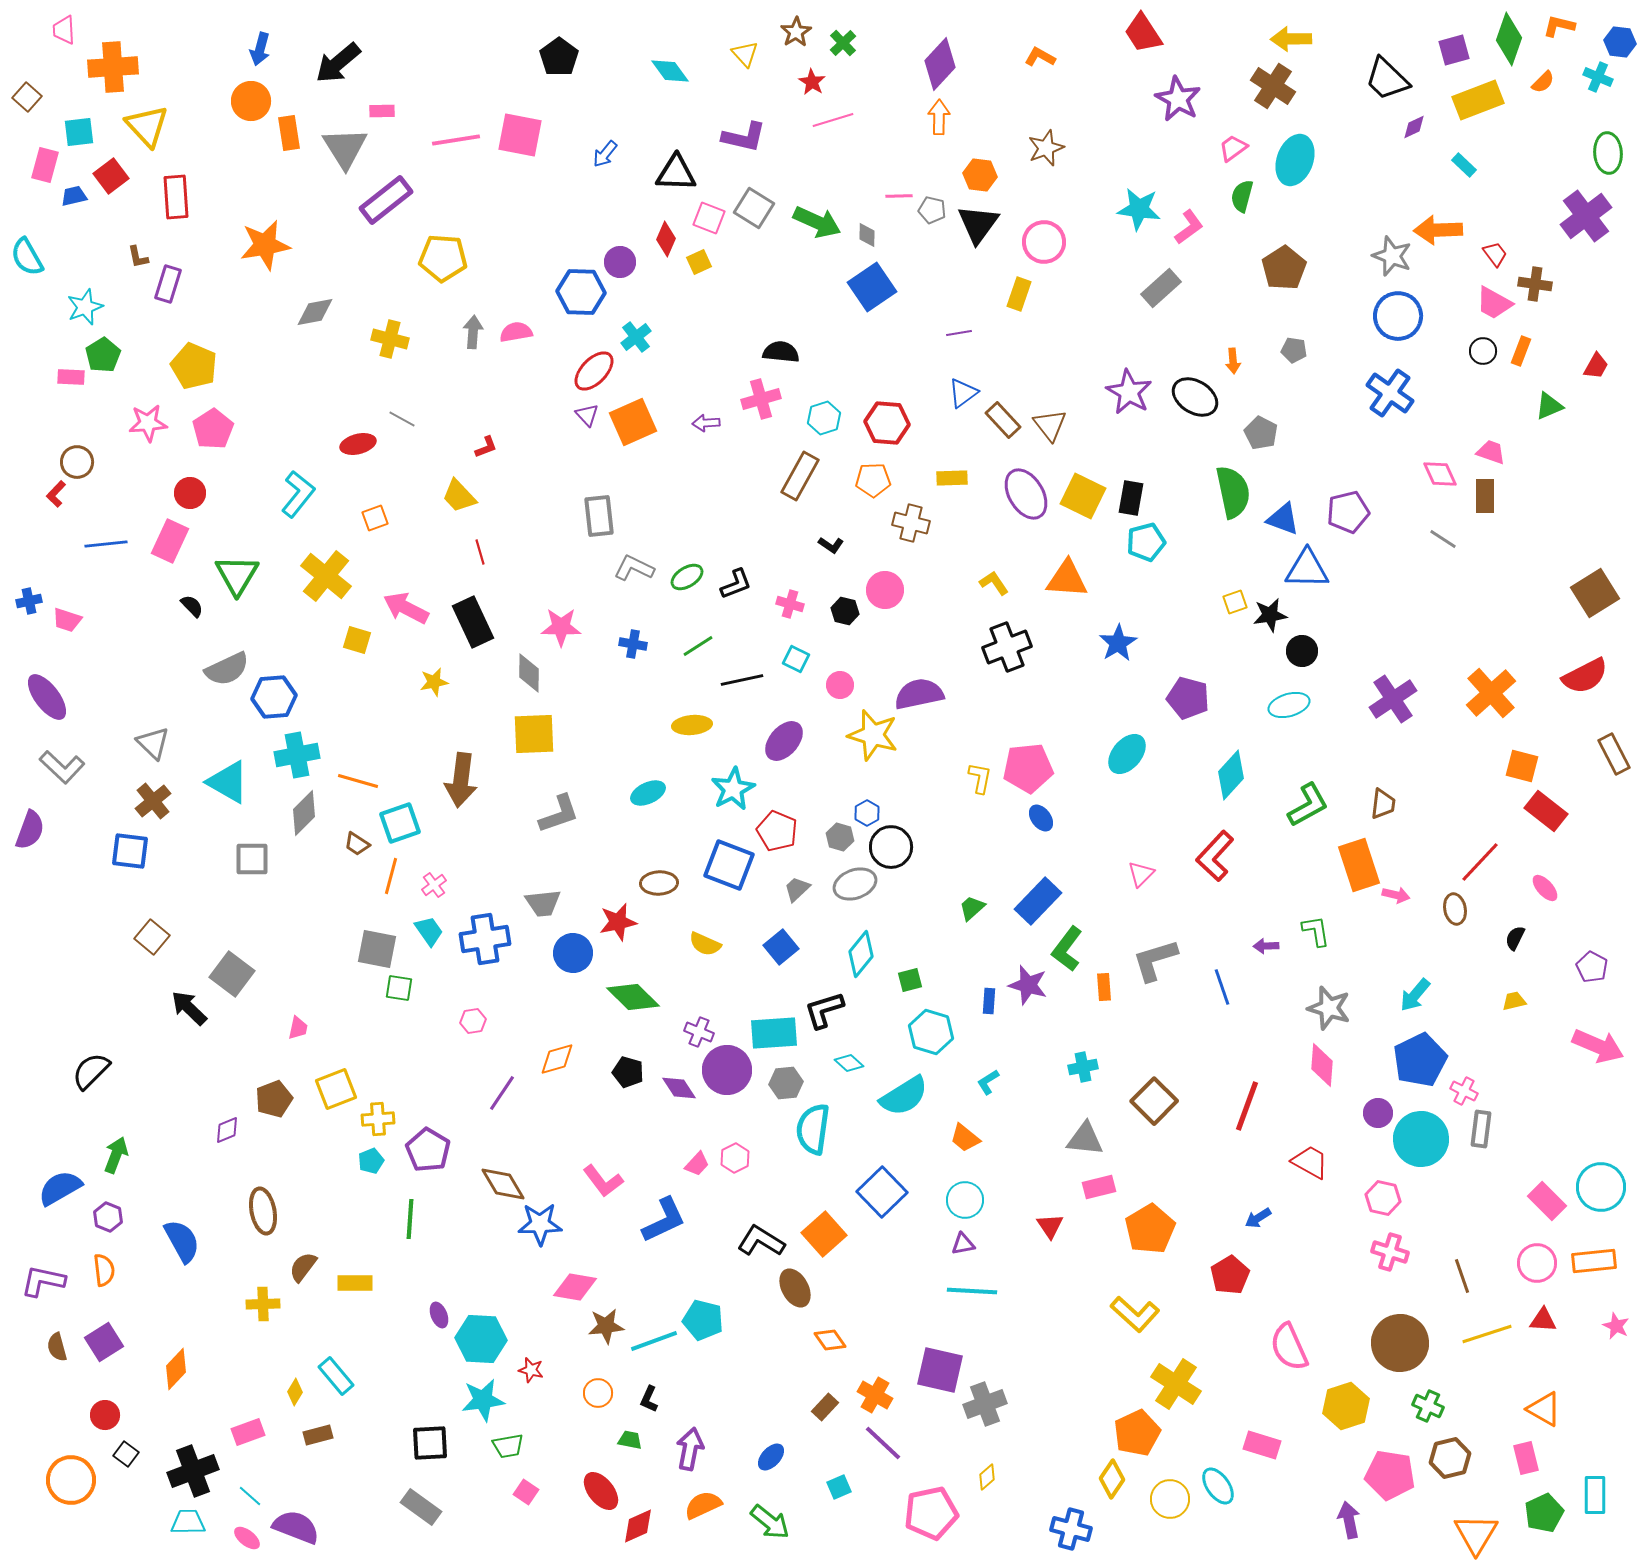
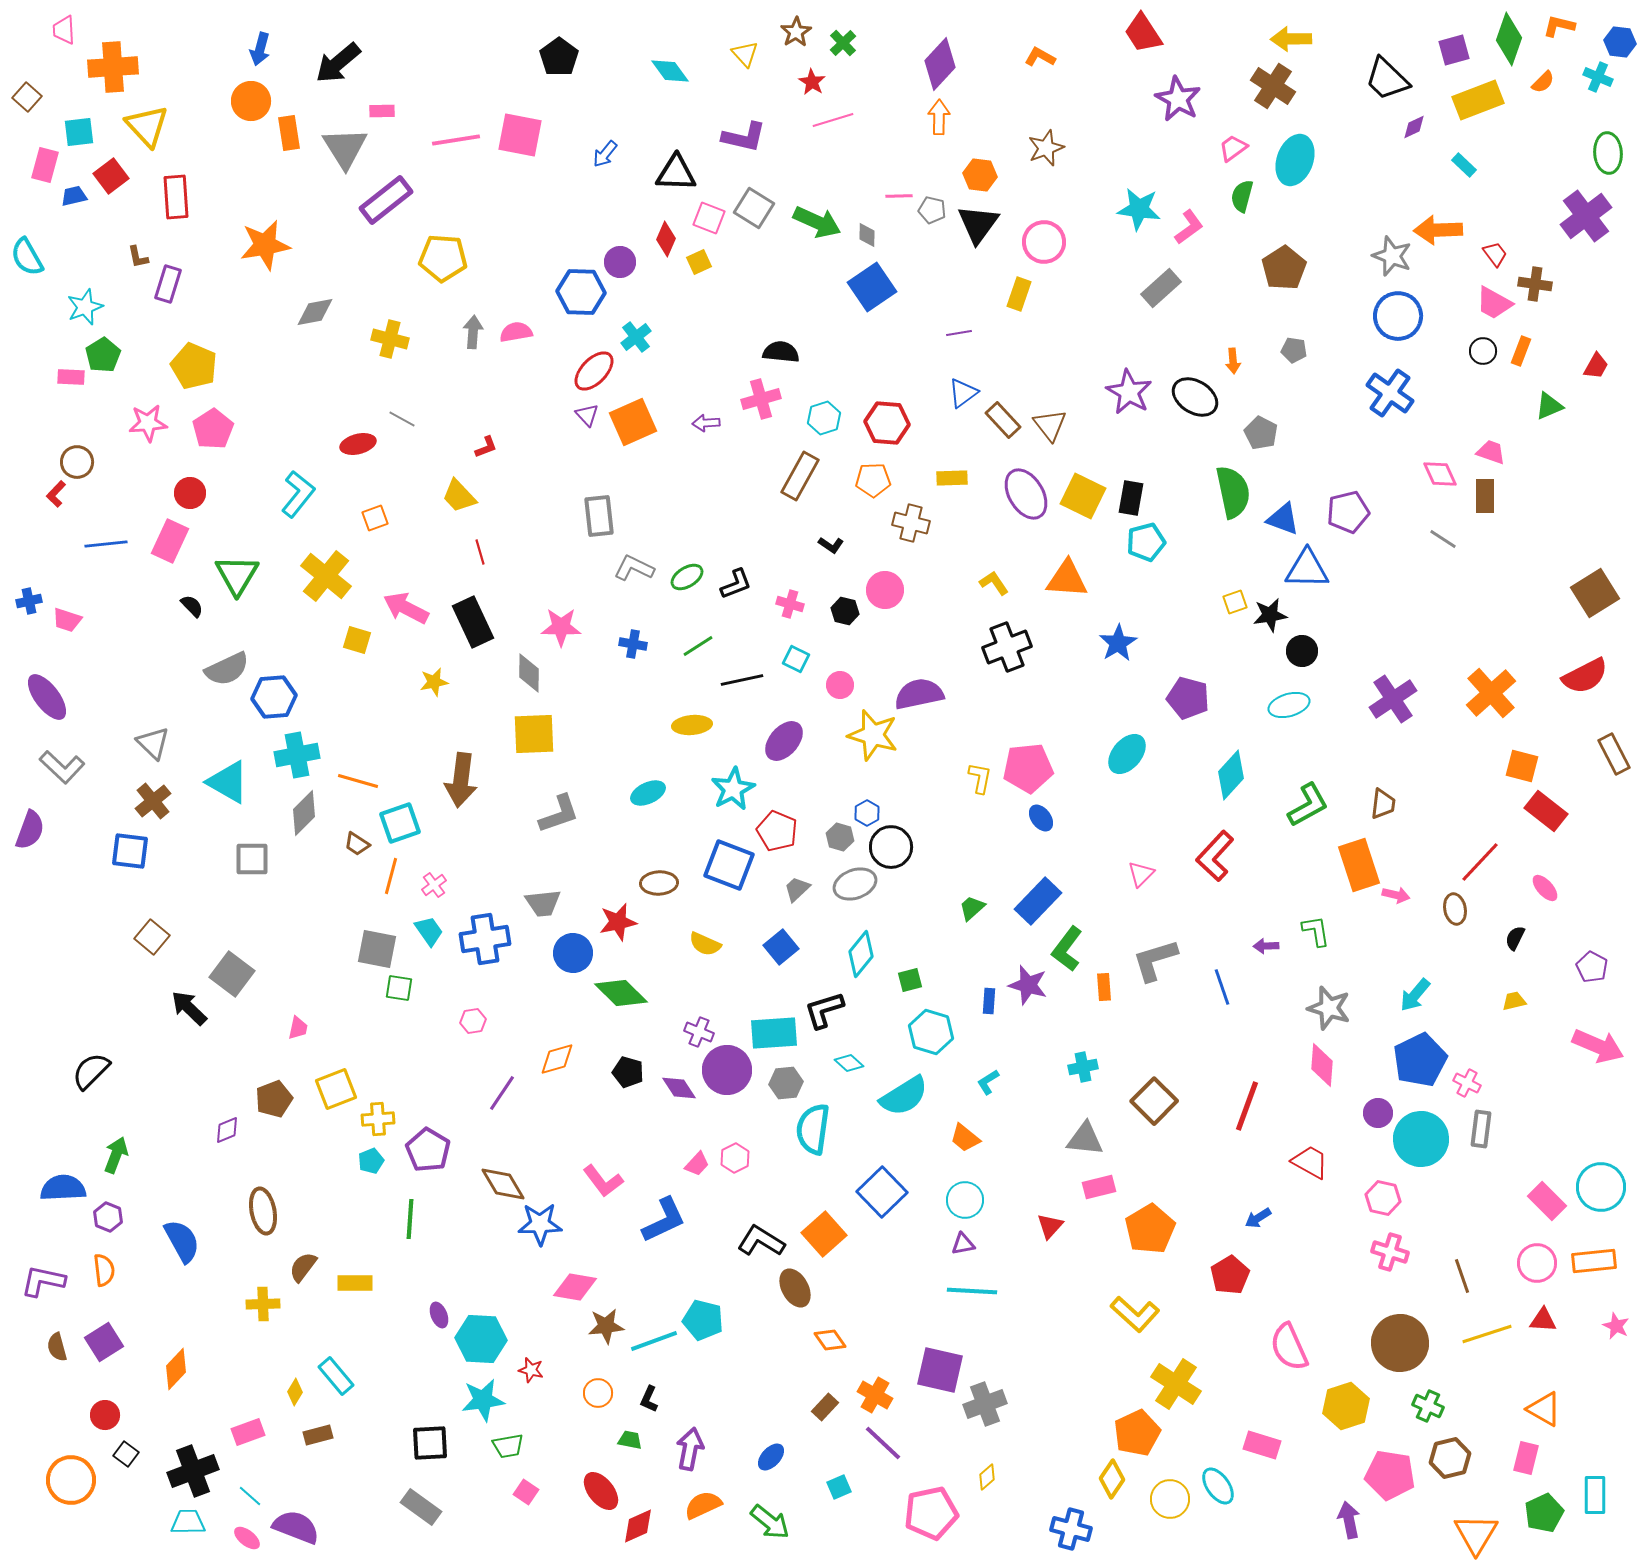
green diamond at (633, 997): moved 12 px left, 4 px up
pink cross at (1464, 1091): moved 3 px right, 8 px up
blue semicircle at (60, 1188): moved 3 px right; rotated 27 degrees clockwise
red triangle at (1050, 1226): rotated 16 degrees clockwise
pink rectangle at (1526, 1458): rotated 28 degrees clockwise
